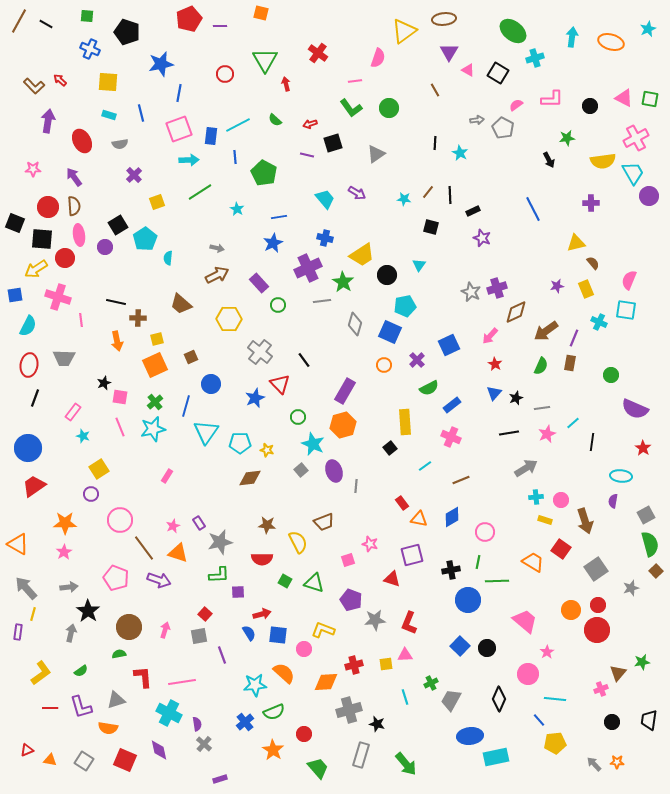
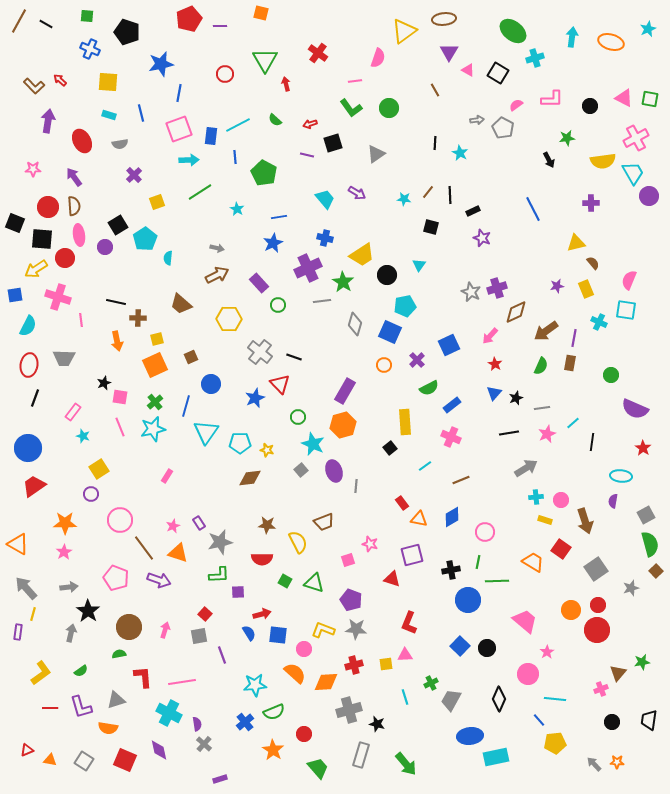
purple line at (574, 338): rotated 12 degrees counterclockwise
black line at (304, 360): moved 10 px left, 3 px up; rotated 35 degrees counterclockwise
gray star at (375, 620): moved 19 px left, 9 px down; rotated 10 degrees clockwise
orange semicircle at (284, 673): moved 11 px right
